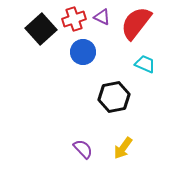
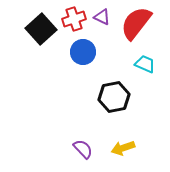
yellow arrow: rotated 35 degrees clockwise
